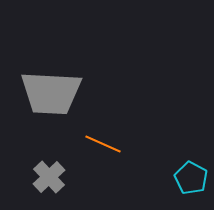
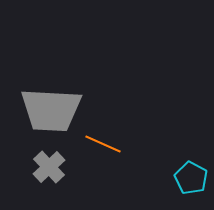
gray trapezoid: moved 17 px down
gray cross: moved 10 px up
